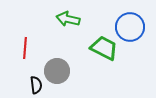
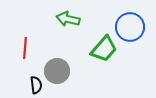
green trapezoid: moved 1 px down; rotated 104 degrees clockwise
